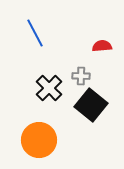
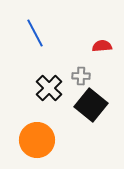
orange circle: moved 2 px left
